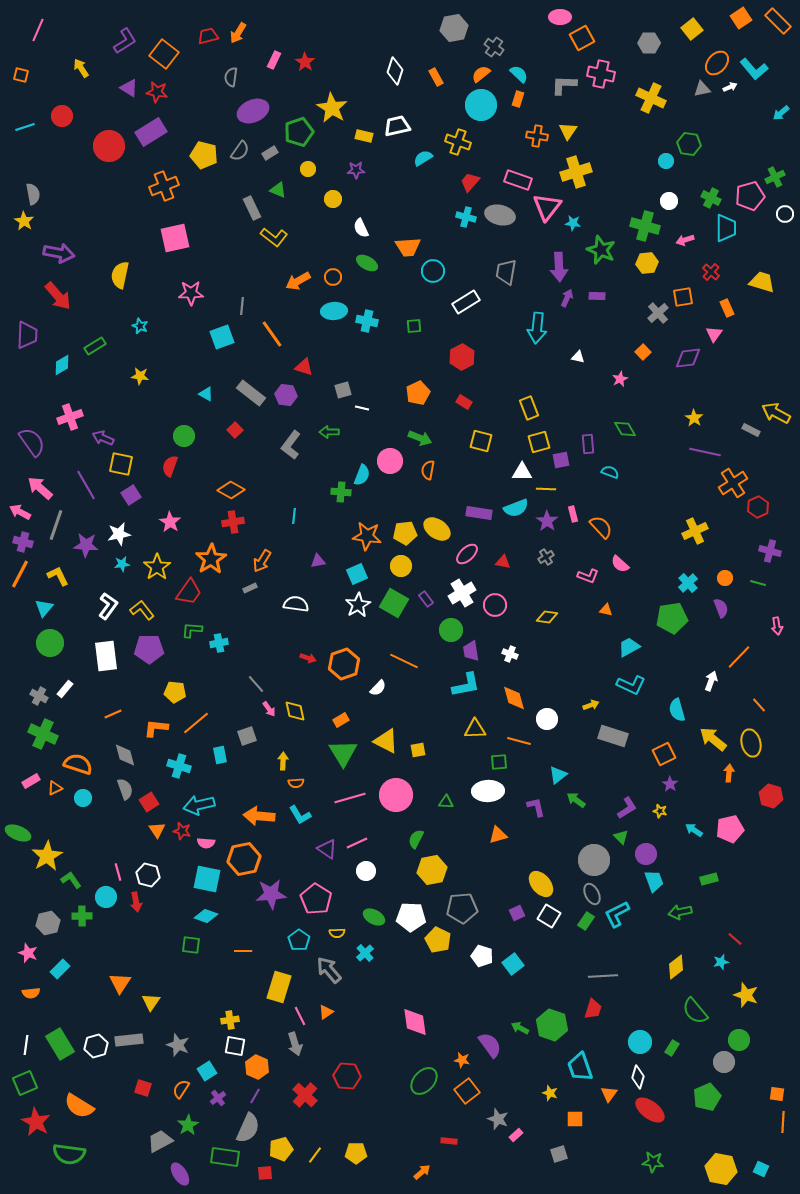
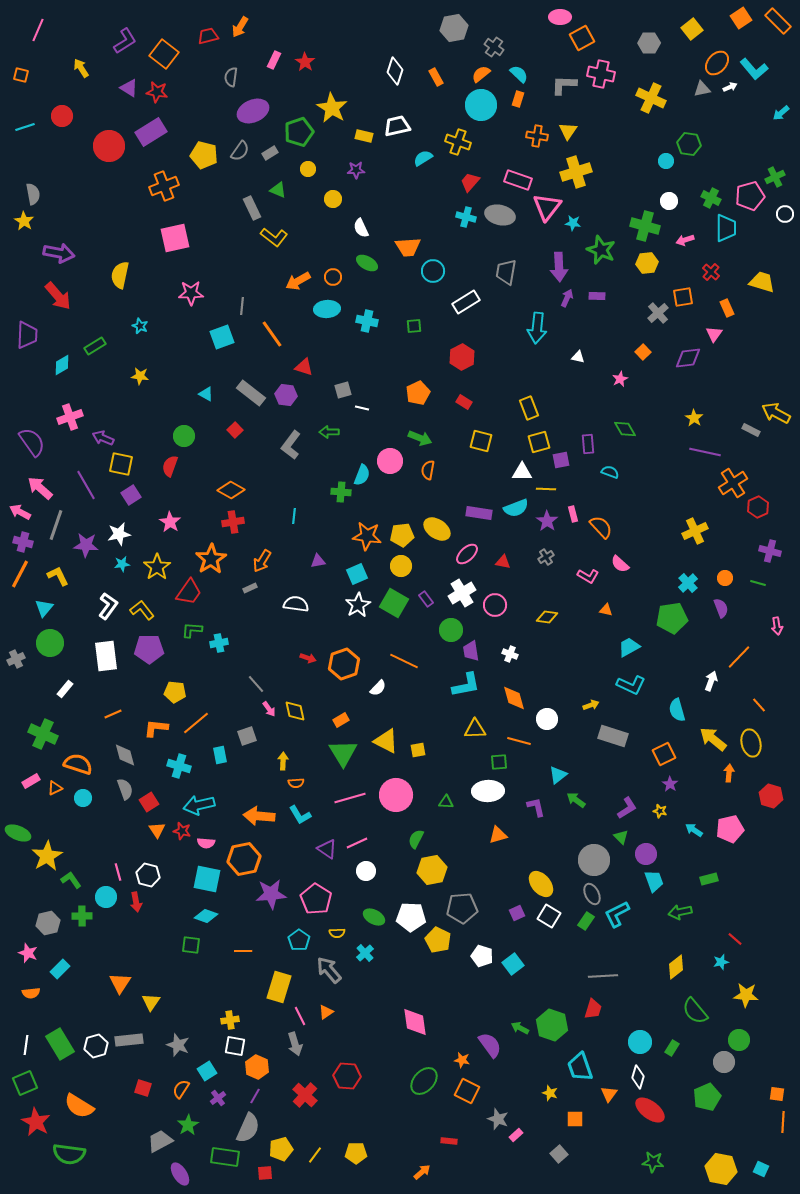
orange arrow at (238, 33): moved 2 px right, 6 px up
cyan ellipse at (334, 311): moved 7 px left, 2 px up
yellow pentagon at (405, 533): moved 3 px left, 2 px down
pink L-shape at (588, 576): rotated 10 degrees clockwise
gray cross at (39, 696): moved 23 px left, 37 px up; rotated 36 degrees clockwise
yellow star at (746, 995): rotated 15 degrees counterclockwise
orange square at (467, 1091): rotated 25 degrees counterclockwise
gray square at (559, 1154): rotated 24 degrees counterclockwise
